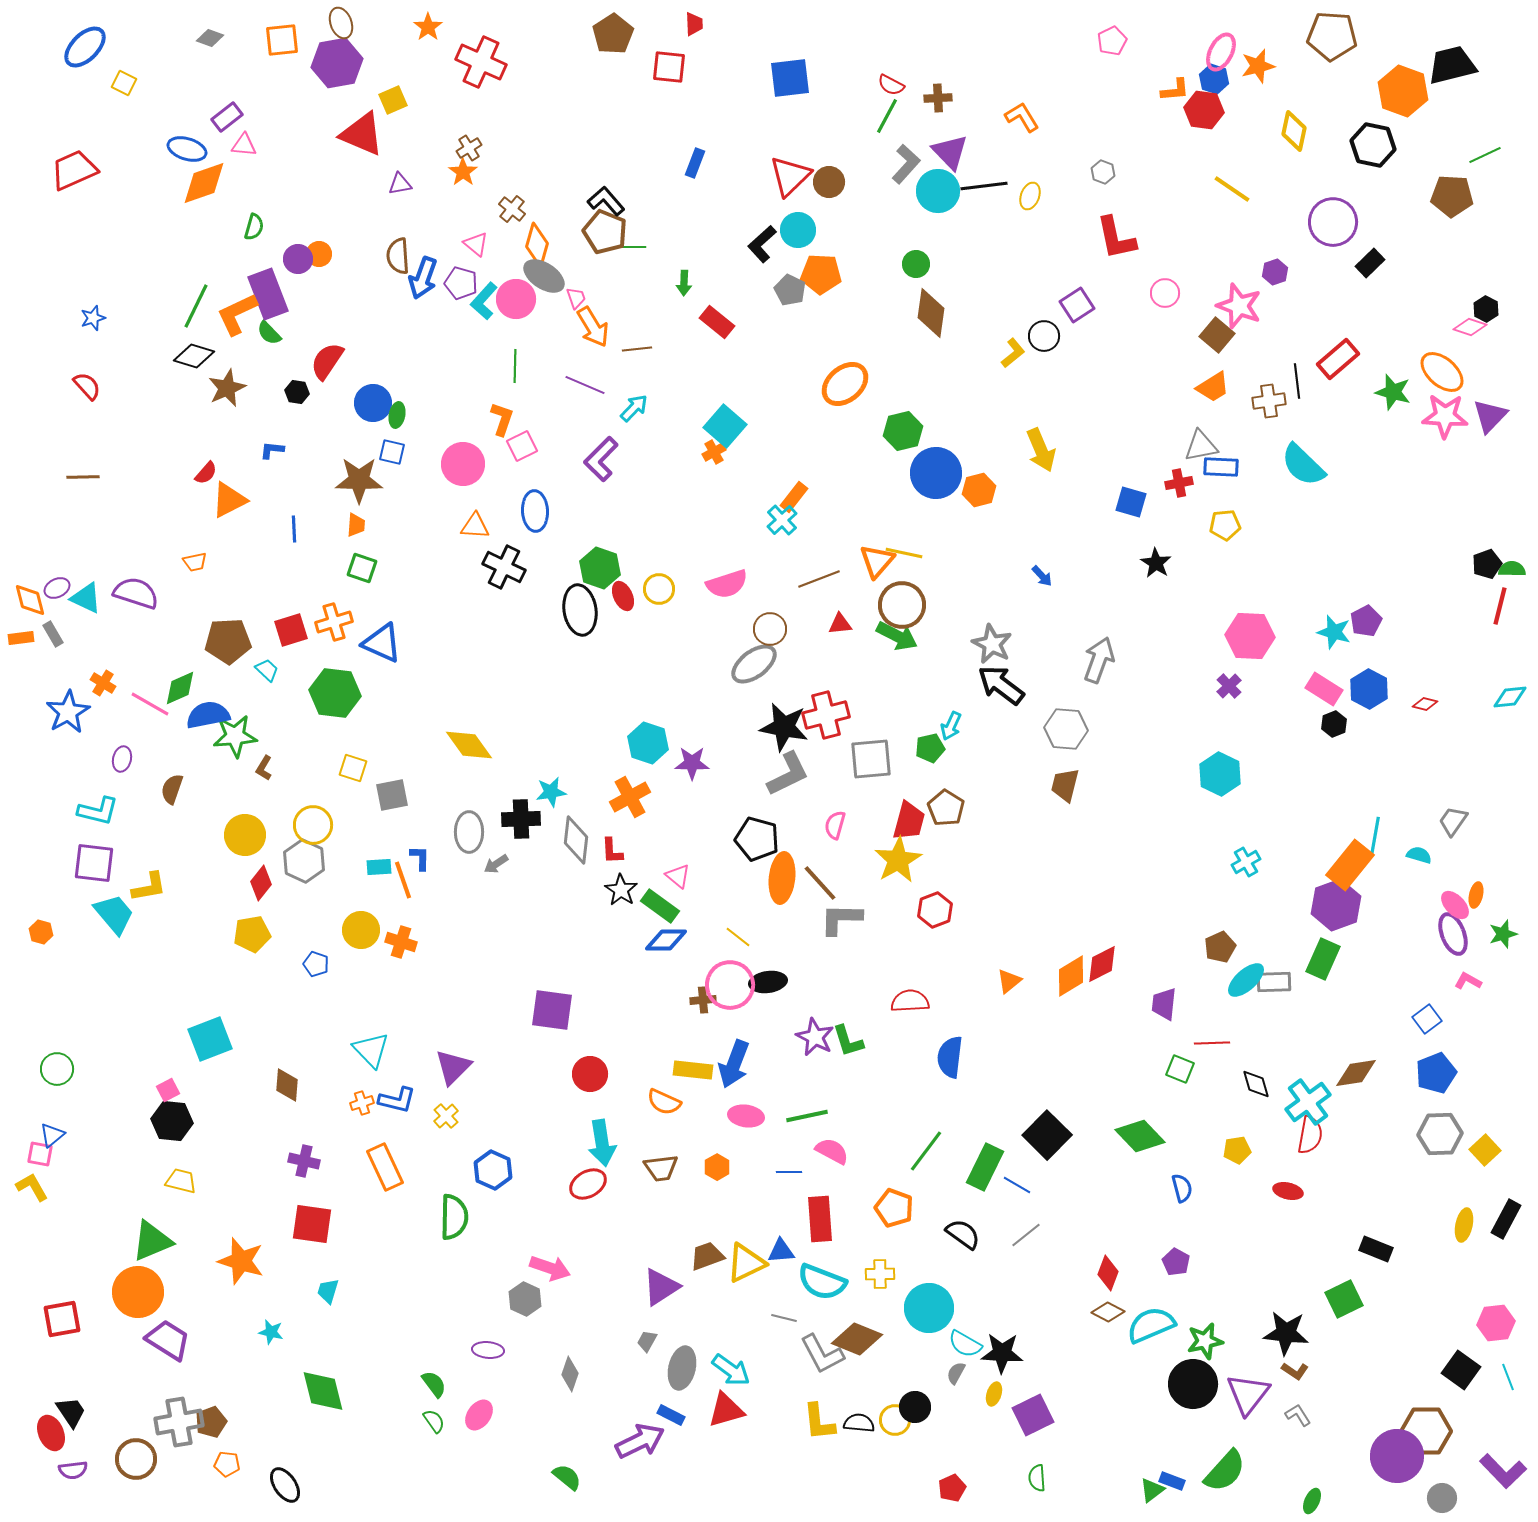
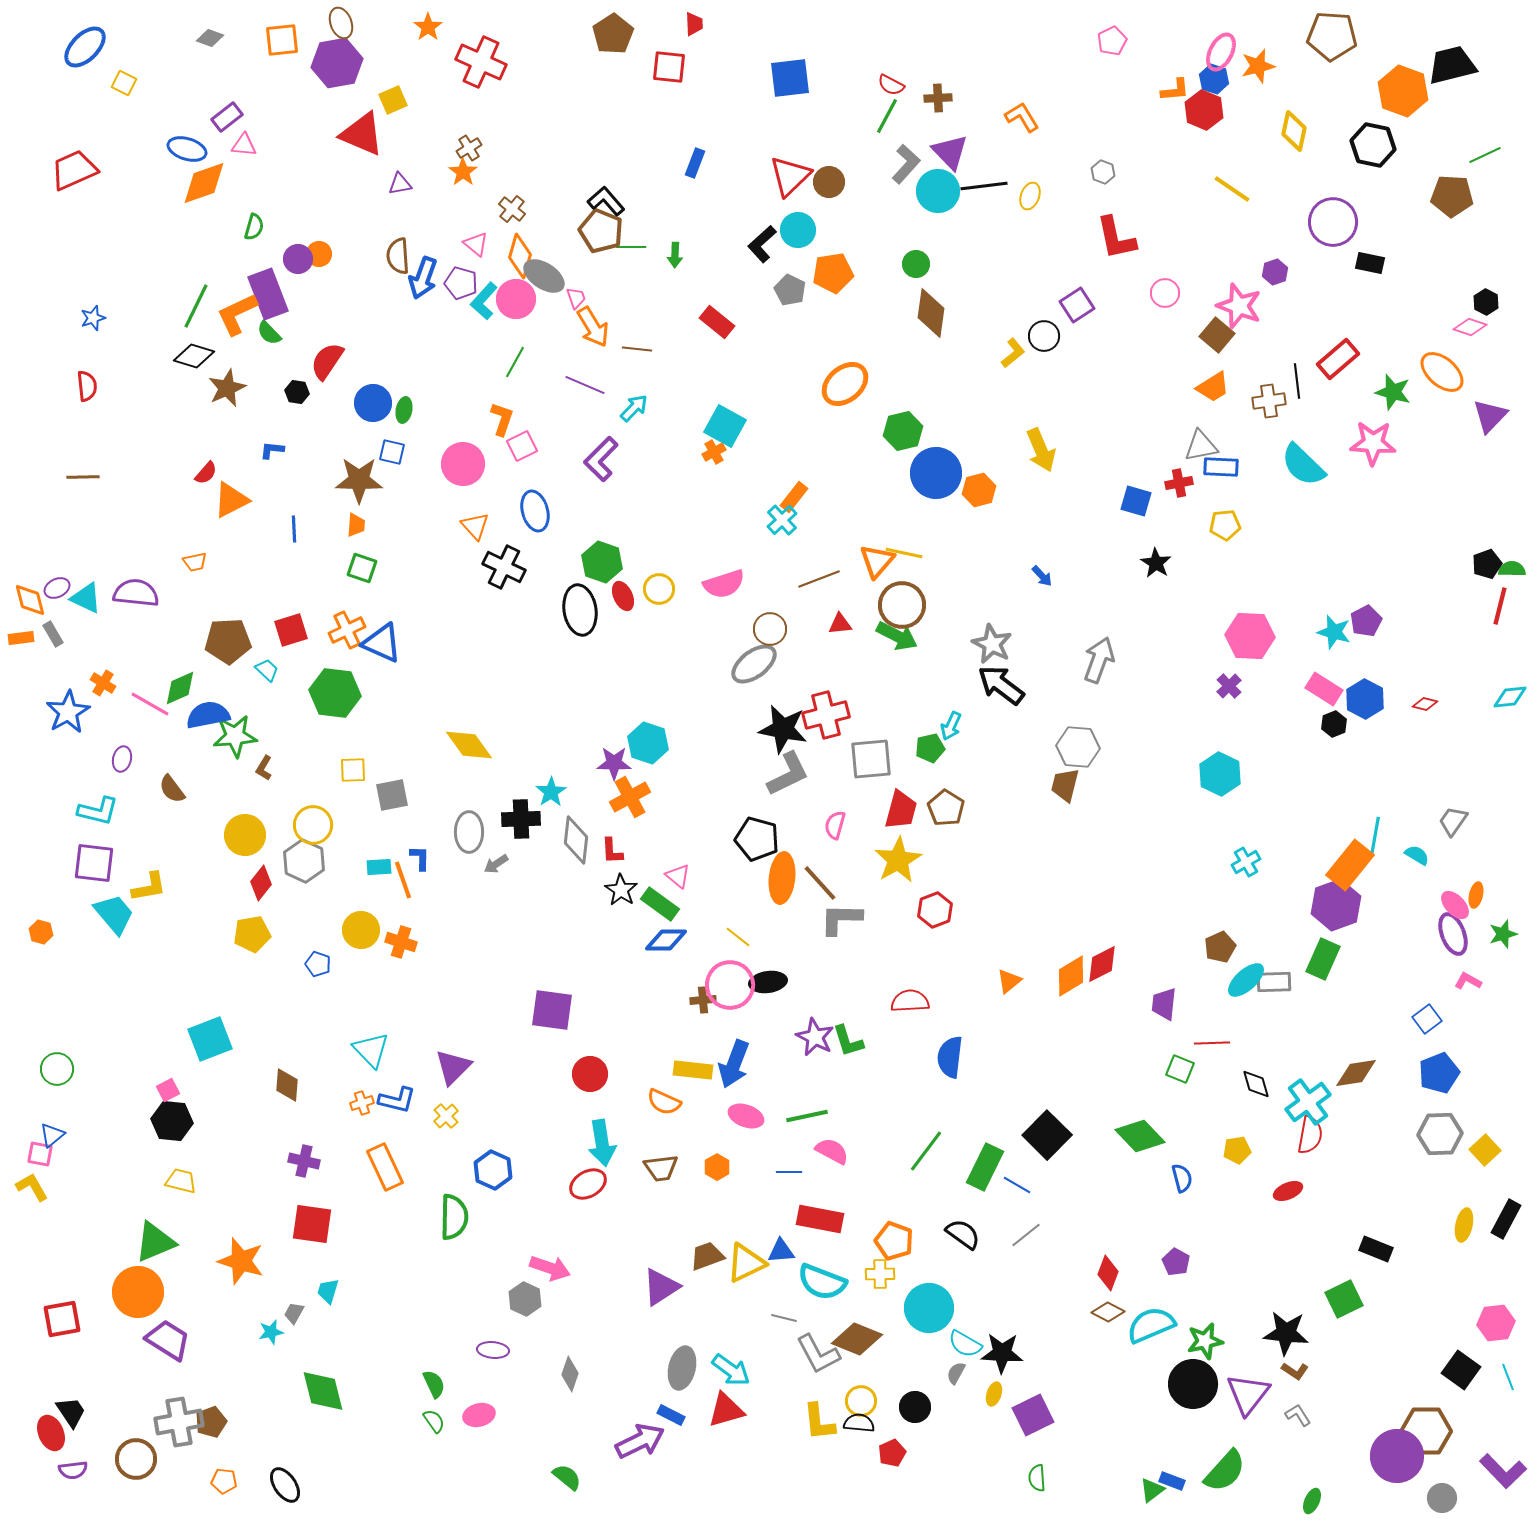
red hexagon at (1204, 110): rotated 15 degrees clockwise
brown pentagon at (605, 232): moved 4 px left, 1 px up
orange diamond at (537, 245): moved 17 px left, 11 px down
black rectangle at (1370, 263): rotated 56 degrees clockwise
orange pentagon at (821, 274): moved 12 px right, 1 px up; rotated 12 degrees counterclockwise
green arrow at (684, 283): moved 9 px left, 28 px up
black hexagon at (1486, 309): moved 7 px up
brown line at (637, 349): rotated 12 degrees clockwise
green line at (515, 366): moved 4 px up; rotated 28 degrees clockwise
red semicircle at (87, 386): rotated 36 degrees clockwise
green ellipse at (397, 415): moved 7 px right, 5 px up
pink star at (1445, 416): moved 72 px left, 27 px down
cyan square at (725, 426): rotated 12 degrees counterclockwise
orange triangle at (229, 500): moved 2 px right
blue square at (1131, 502): moved 5 px right, 1 px up
blue ellipse at (535, 511): rotated 12 degrees counterclockwise
orange triangle at (475, 526): rotated 44 degrees clockwise
green hexagon at (600, 568): moved 2 px right, 6 px up
pink semicircle at (727, 584): moved 3 px left
purple semicircle at (136, 593): rotated 12 degrees counterclockwise
orange cross at (334, 622): moved 13 px right, 8 px down; rotated 9 degrees counterclockwise
blue hexagon at (1369, 689): moved 4 px left, 10 px down
black star at (784, 727): moved 1 px left, 2 px down
gray hexagon at (1066, 729): moved 12 px right, 18 px down
purple star at (692, 763): moved 78 px left
yellow square at (353, 768): moved 2 px down; rotated 20 degrees counterclockwise
brown semicircle at (172, 789): rotated 56 degrees counterclockwise
cyan star at (551, 792): rotated 24 degrees counterclockwise
red trapezoid at (909, 821): moved 8 px left, 11 px up
cyan semicircle at (1419, 855): moved 2 px left; rotated 15 degrees clockwise
green rectangle at (660, 906): moved 2 px up
blue pentagon at (316, 964): moved 2 px right
blue pentagon at (1436, 1073): moved 3 px right
pink ellipse at (746, 1116): rotated 12 degrees clockwise
blue semicircle at (1182, 1188): moved 10 px up
red ellipse at (1288, 1191): rotated 36 degrees counterclockwise
orange pentagon at (894, 1208): moved 33 px down
red rectangle at (820, 1219): rotated 75 degrees counterclockwise
green triangle at (152, 1241): moved 3 px right, 1 px down
cyan star at (271, 1332): rotated 25 degrees counterclockwise
gray trapezoid at (647, 1341): moved 353 px left, 28 px up
purple ellipse at (488, 1350): moved 5 px right
gray L-shape at (822, 1354): moved 4 px left
green semicircle at (434, 1384): rotated 12 degrees clockwise
pink ellipse at (479, 1415): rotated 40 degrees clockwise
yellow circle at (895, 1420): moved 34 px left, 19 px up
orange pentagon at (227, 1464): moved 3 px left, 17 px down
red pentagon at (952, 1488): moved 60 px left, 35 px up
